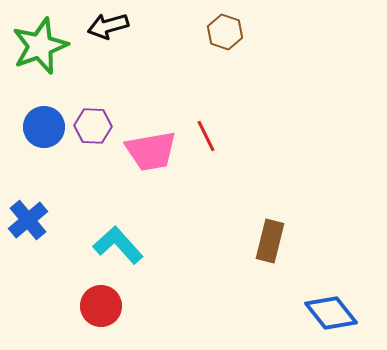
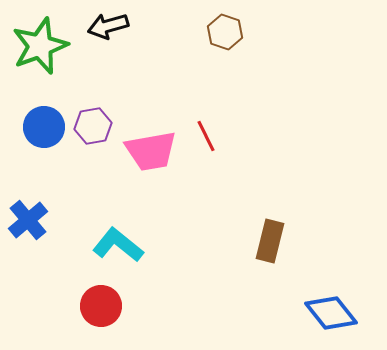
purple hexagon: rotated 12 degrees counterclockwise
cyan L-shape: rotated 9 degrees counterclockwise
